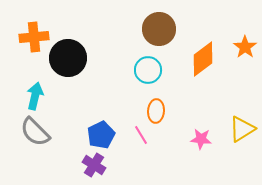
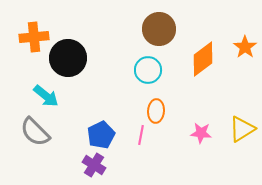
cyan arrow: moved 11 px right; rotated 116 degrees clockwise
pink line: rotated 42 degrees clockwise
pink star: moved 6 px up
